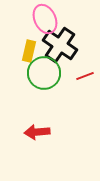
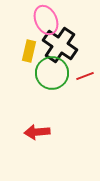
pink ellipse: moved 1 px right, 1 px down
green circle: moved 8 px right
